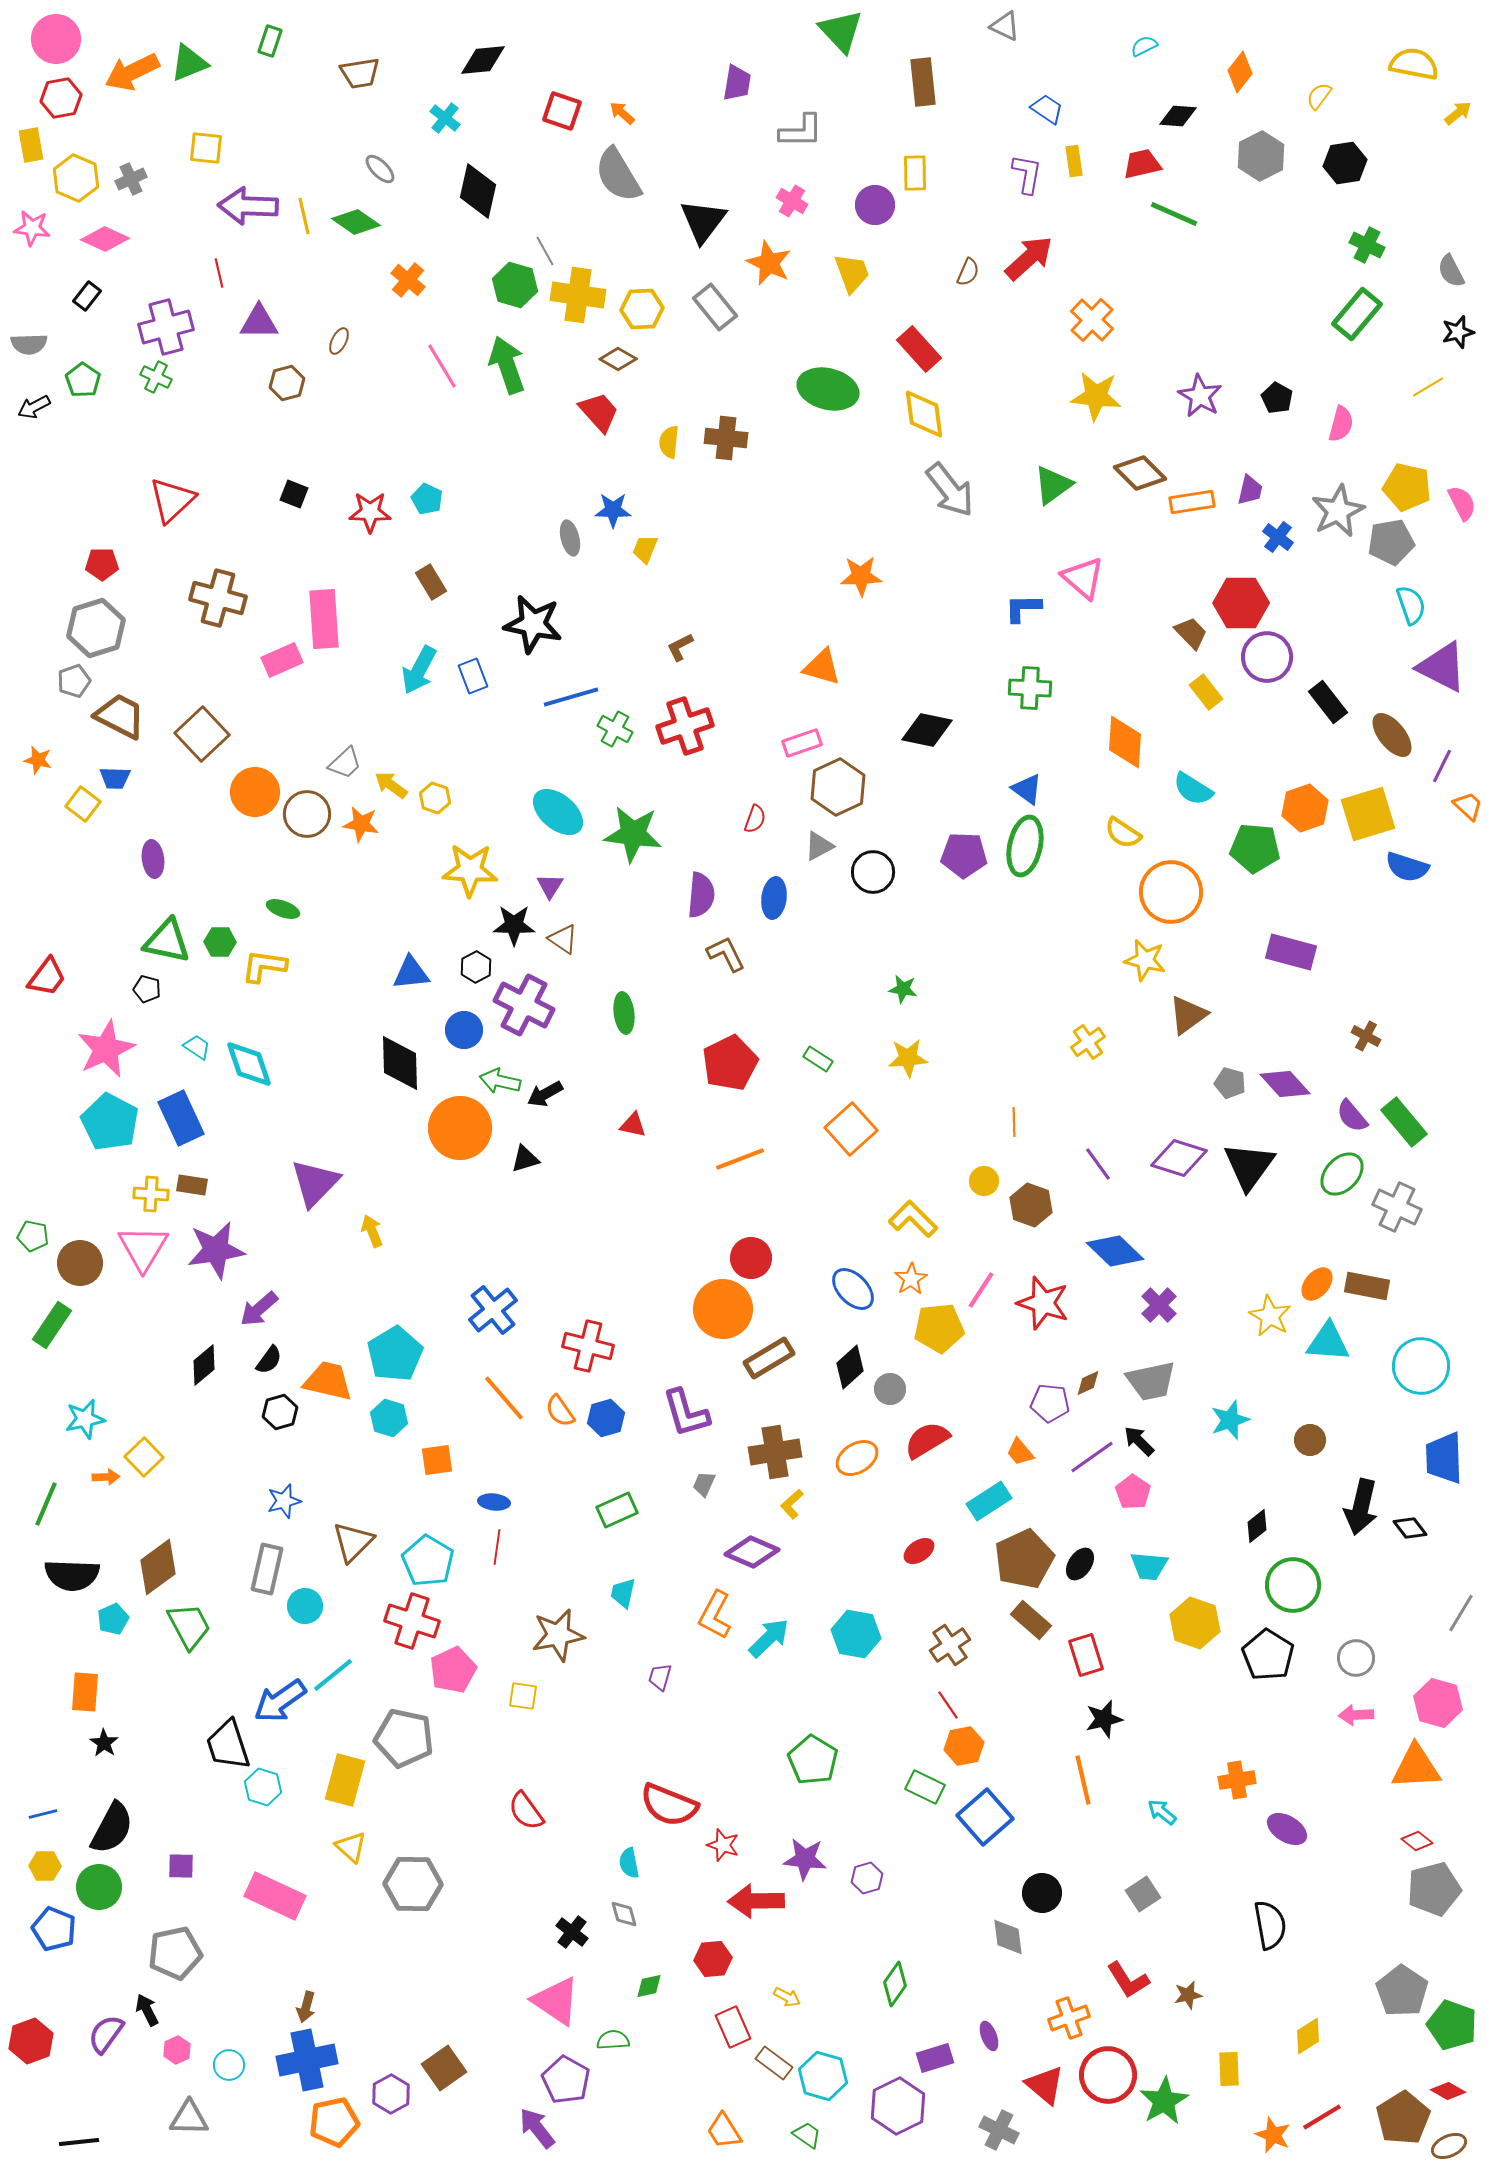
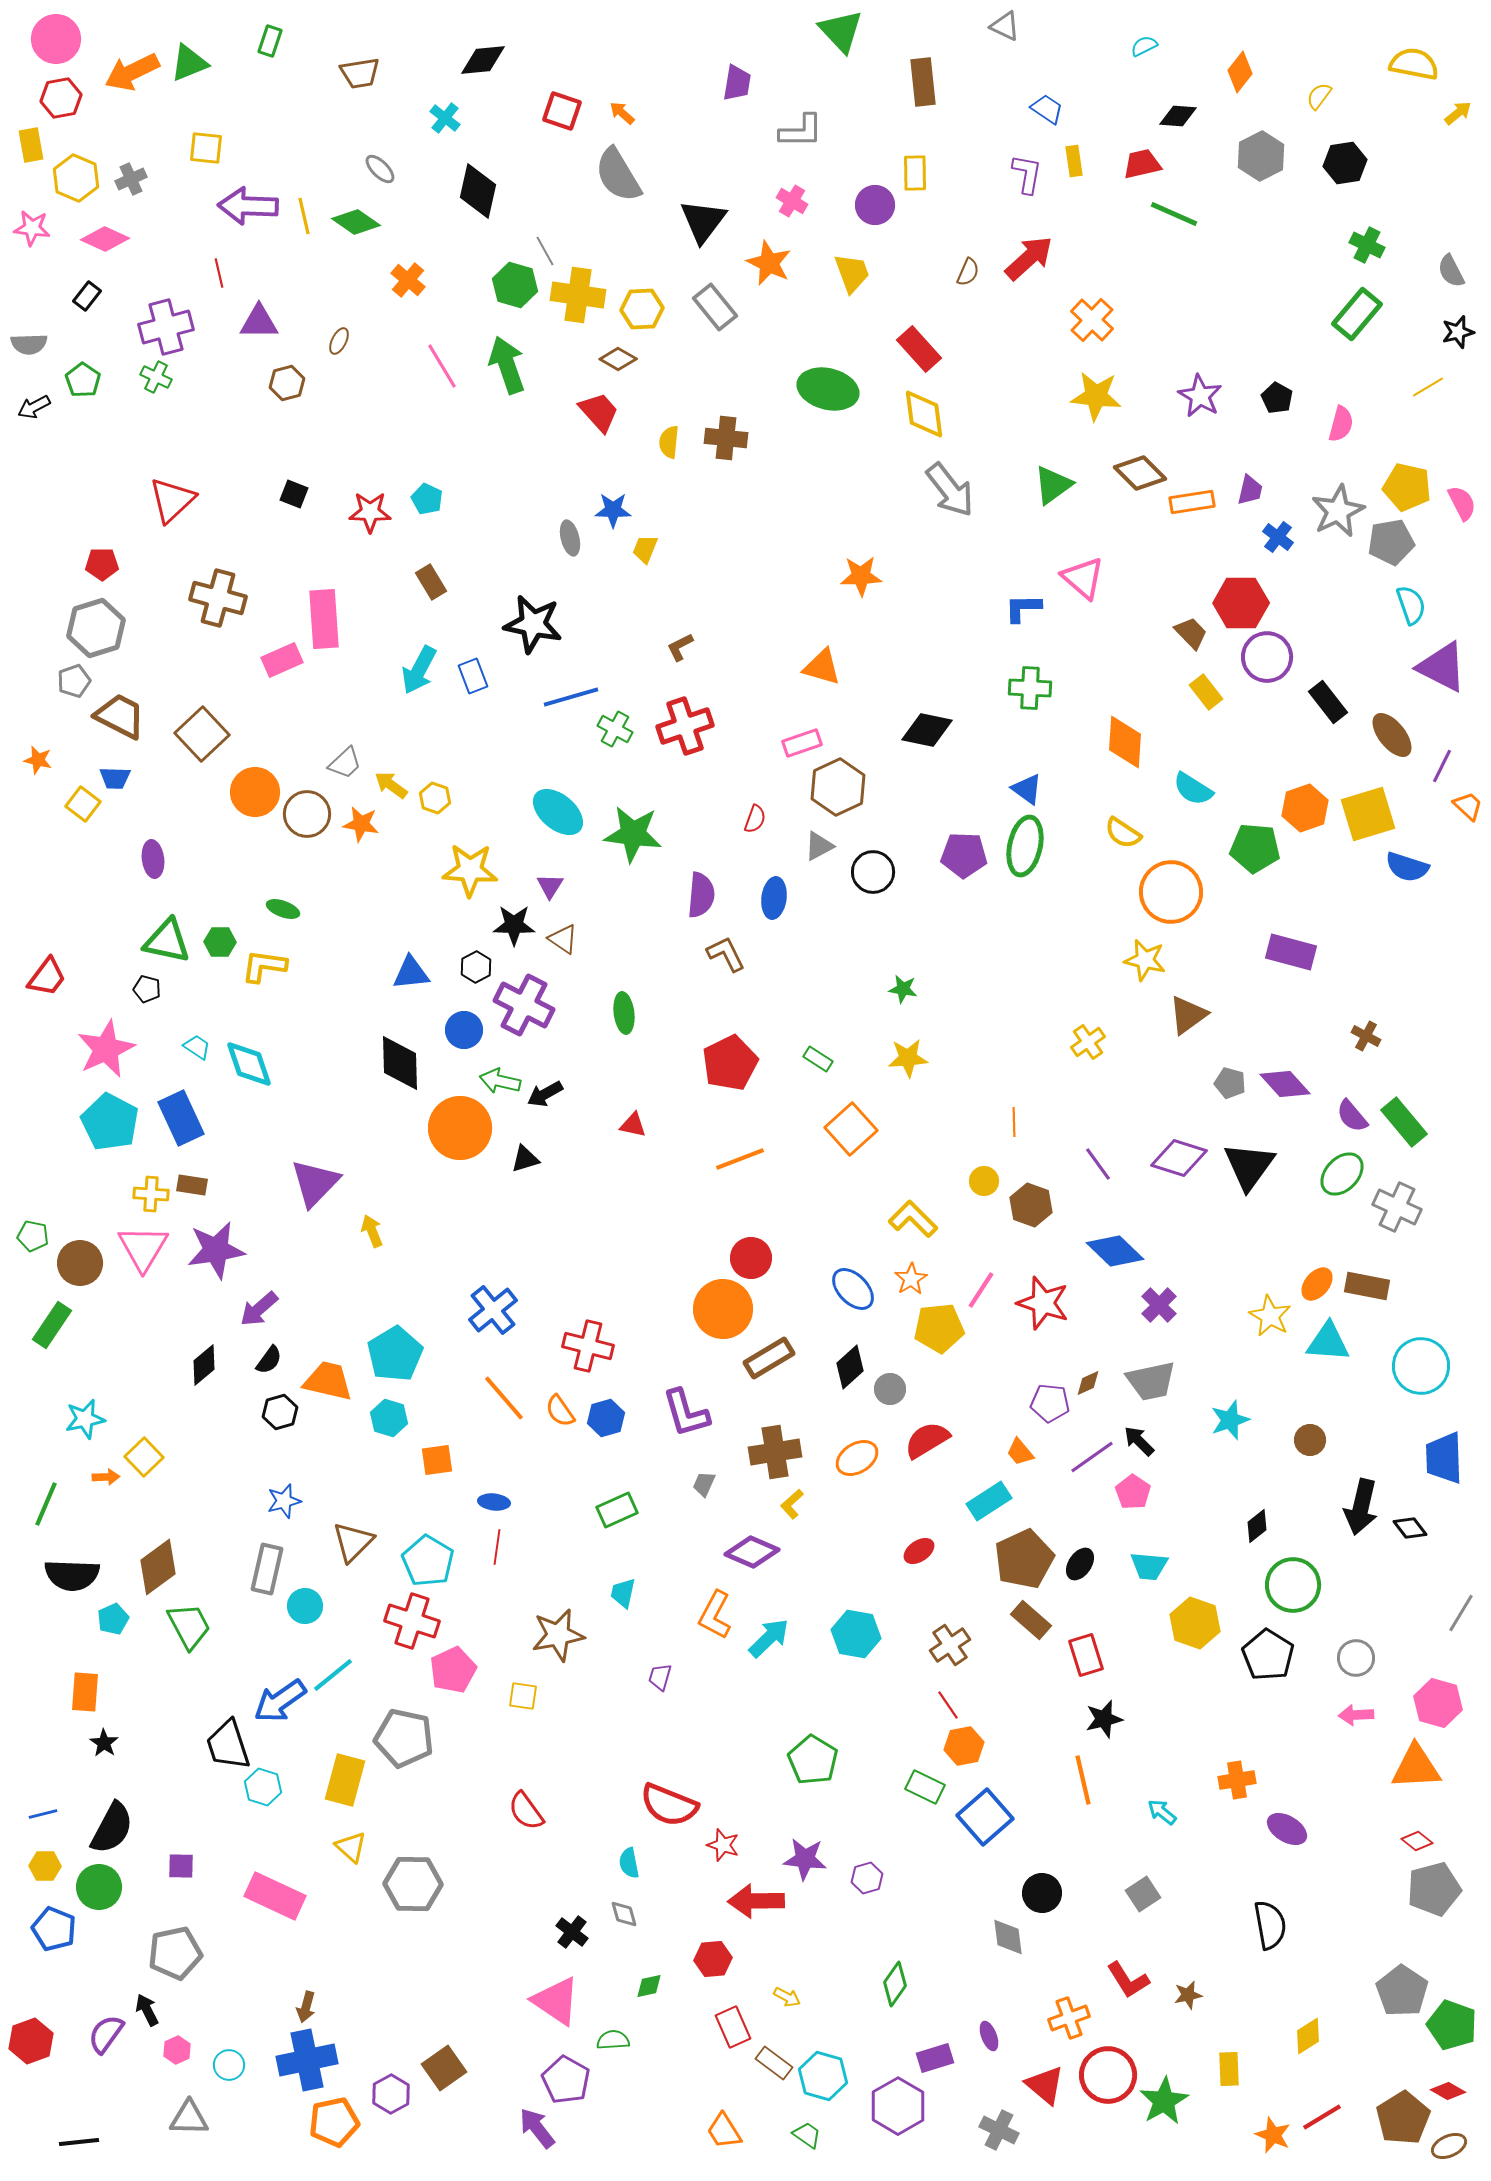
purple hexagon at (898, 2106): rotated 4 degrees counterclockwise
